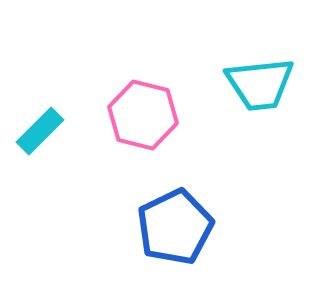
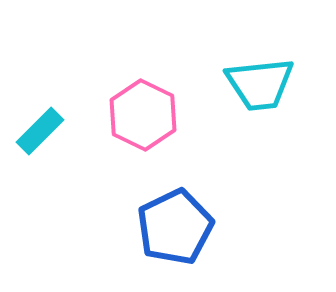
pink hexagon: rotated 12 degrees clockwise
